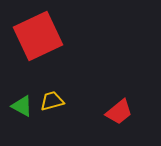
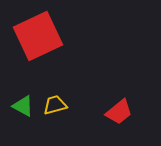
yellow trapezoid: moved 3 px right, 4 px down
green triangle: moved 1 px right
